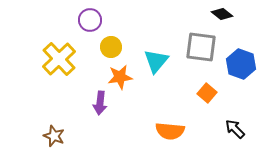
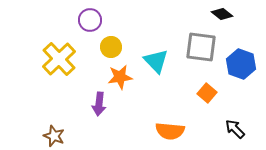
cyan triangle: rotated 24 degrees counterclockwise
purple arrow: moved 1 px left, 1 px down
